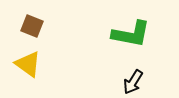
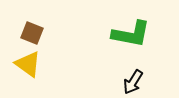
brown square: moved 7 px down
